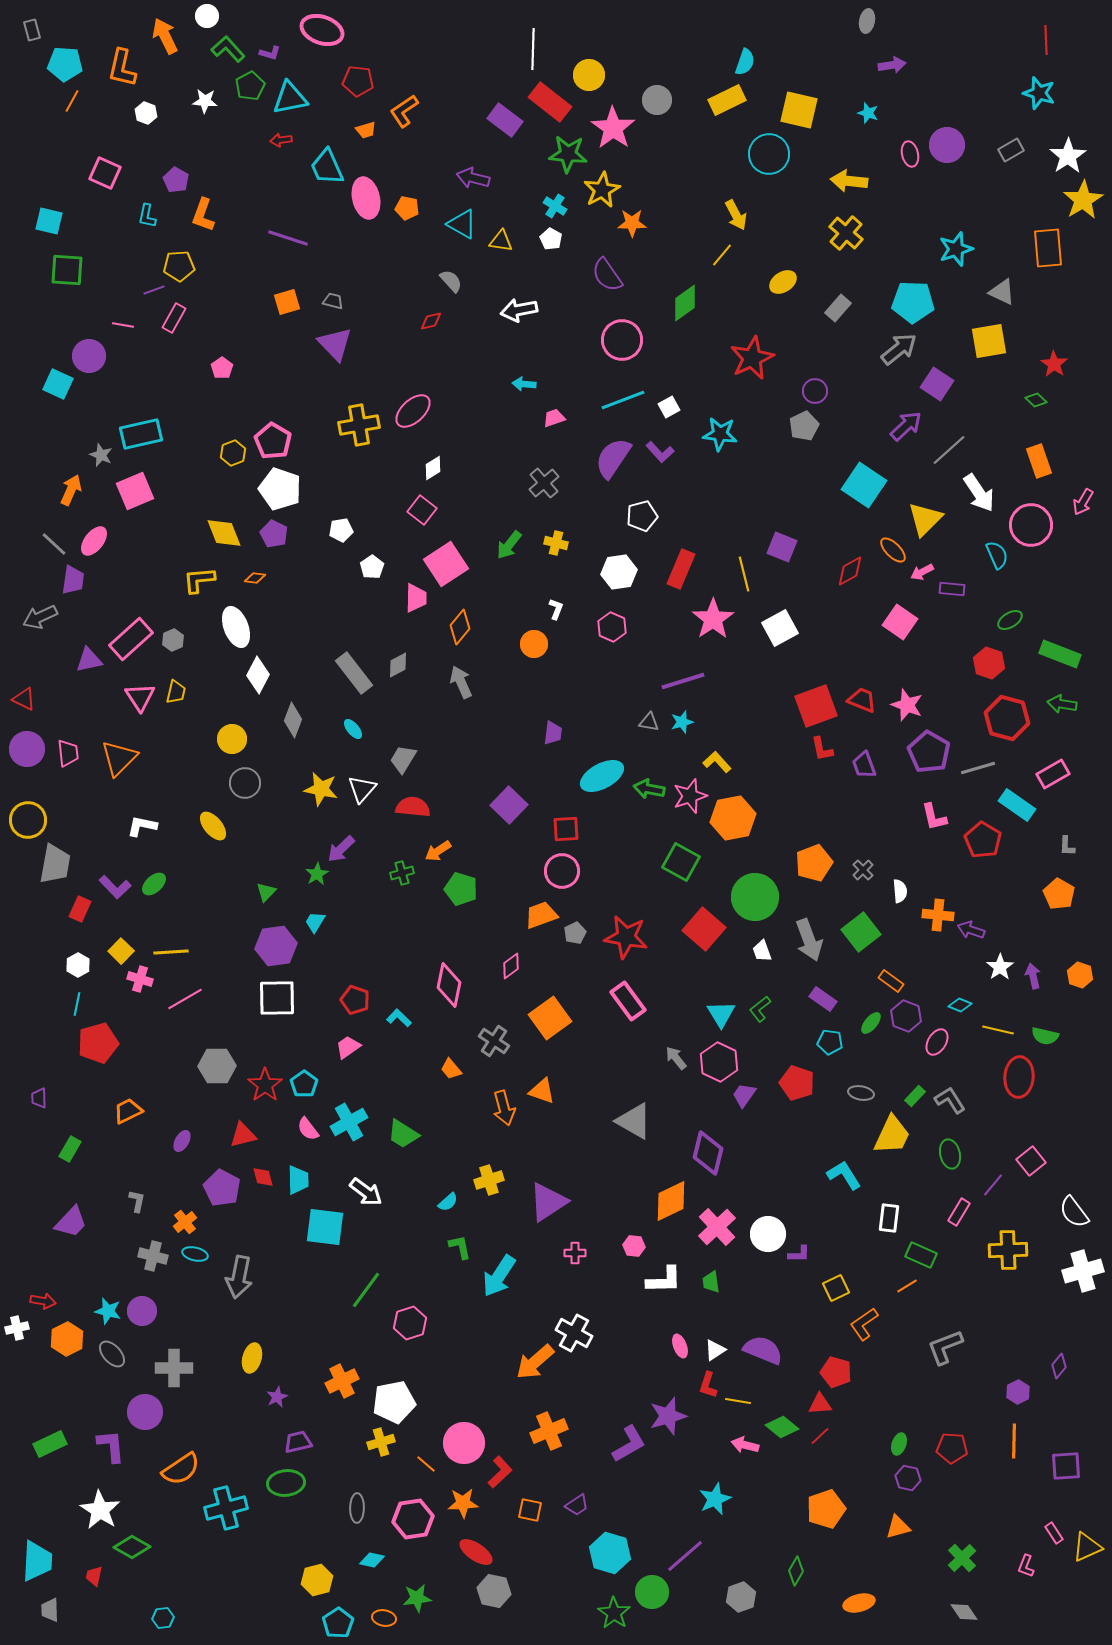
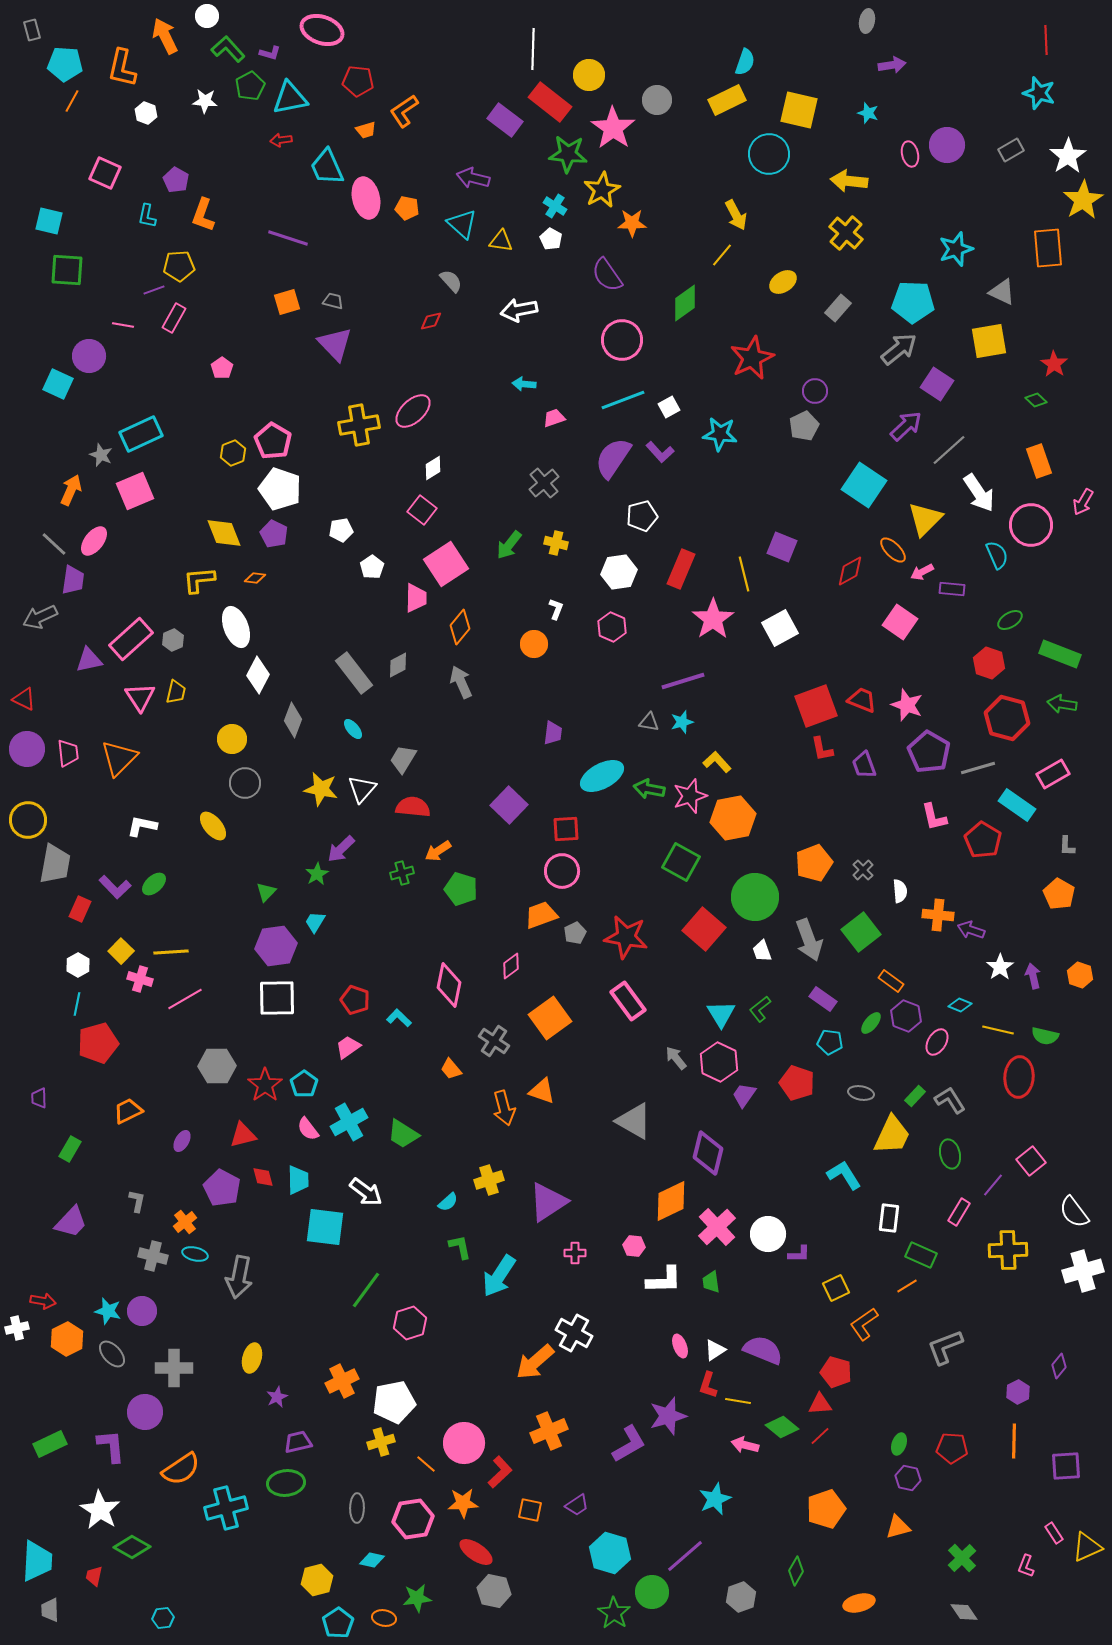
cyan triangle at (462, 224): rotated 12 degrees clockwise
cyan rectangle at (141, 434): rotated 12 degrees counterclockwise
